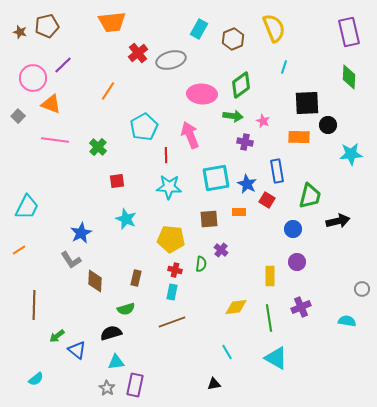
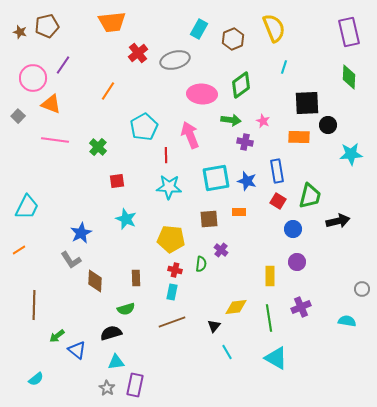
gray ellipse at (171, 60): moved 4 px right
purple line at (63, 65): rotated 12 degrees counterclockwise
green arrow at (233, 116): moved 2 px left, 4 px down
blue star at (247, 184): moved 3 px up; rotated 12 degrees counterclockwise
red square at (267, 200): moved 11 px right, 1 px down
brown rectangle at (136, 278): rotated 14 degrees counterclockwise
black triangle at (214, 384): moved 58 px up; rotated 40 degrees counterclockwise
